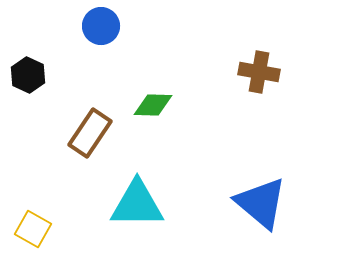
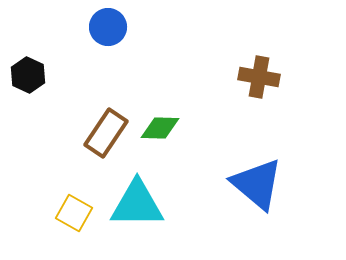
blue circle: moved 7 px right, 1 px down
brown cross: moved 5 px down
green diamond: moved 7 px right, 23 px down
brown rectangle: moved 16 px right
blue triangle: moved 4 px left, 19 px up
yellow square: moved 41 px right, 16 px up
